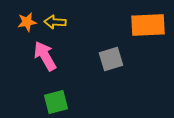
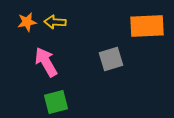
orange rectangle: moved 1 px left, 1 px down
pink arrow: moved 1 px right, 6 px down
